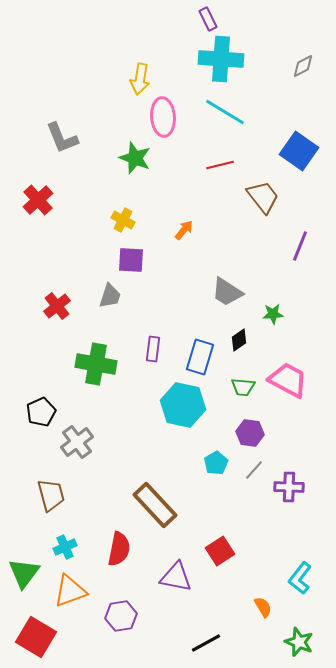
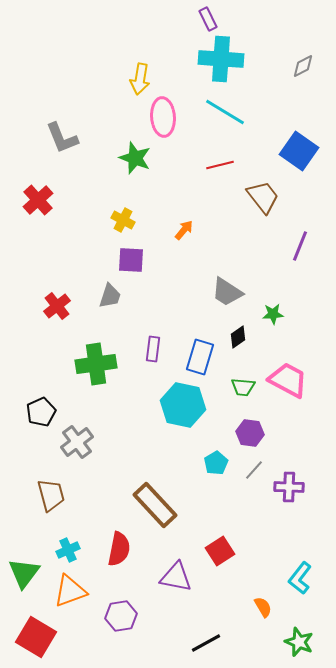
black diamond at (239, 340): moved 1 px left, 3 px up
green cross at (96, 364): rotated 18 degrees counterclockwise
cyan cross at (65, 547): moved 3 px right, 3 px down
